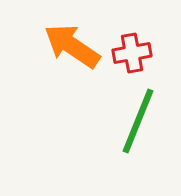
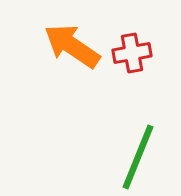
green line: moved 36 px down
